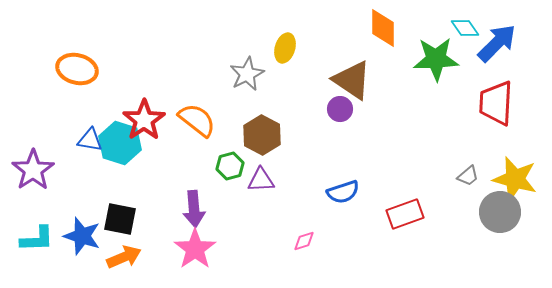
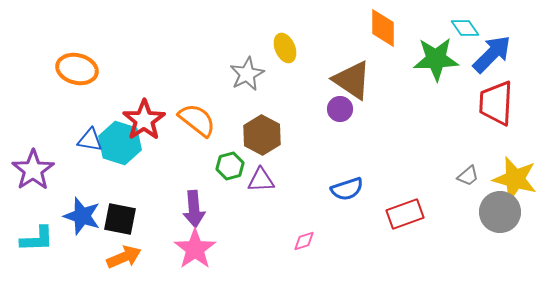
blue arrow: moved 5 px left, 11 px down
yellow ellipse: rotated 40 degrees counterclockwise
blue semicircle: moved 4 px right, 3 px up
blue star: moved 20 px up
